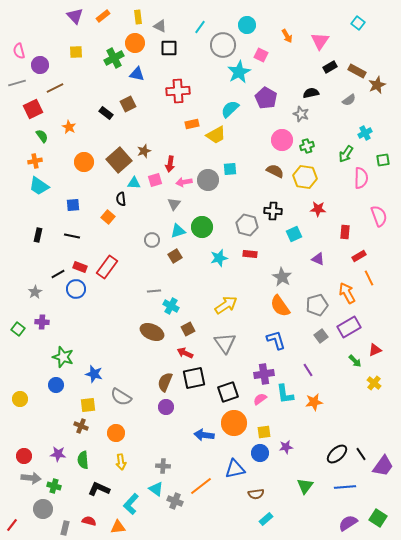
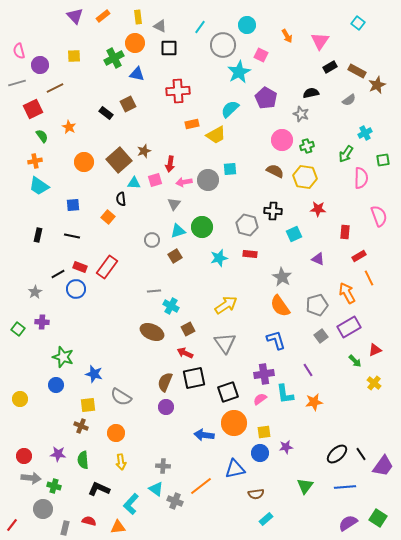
yellow square at (76, 52): moved 2 px left, 4 px down
